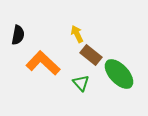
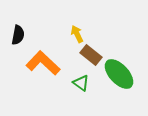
green triangle: rotated 12 degrees counterclockwise
